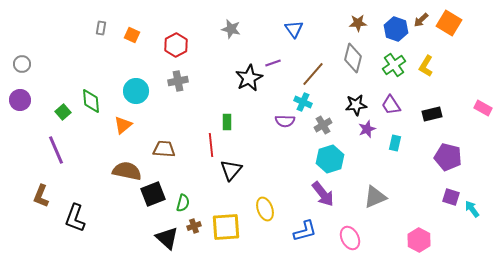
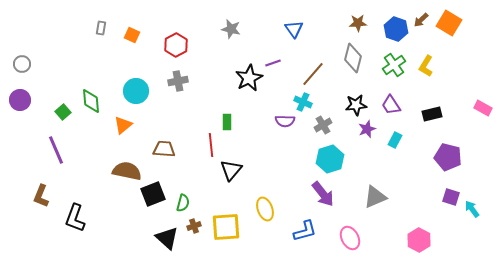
cyan rectangle at (395, 143): moved 3 px up; rotated 14 degrees clockwise
